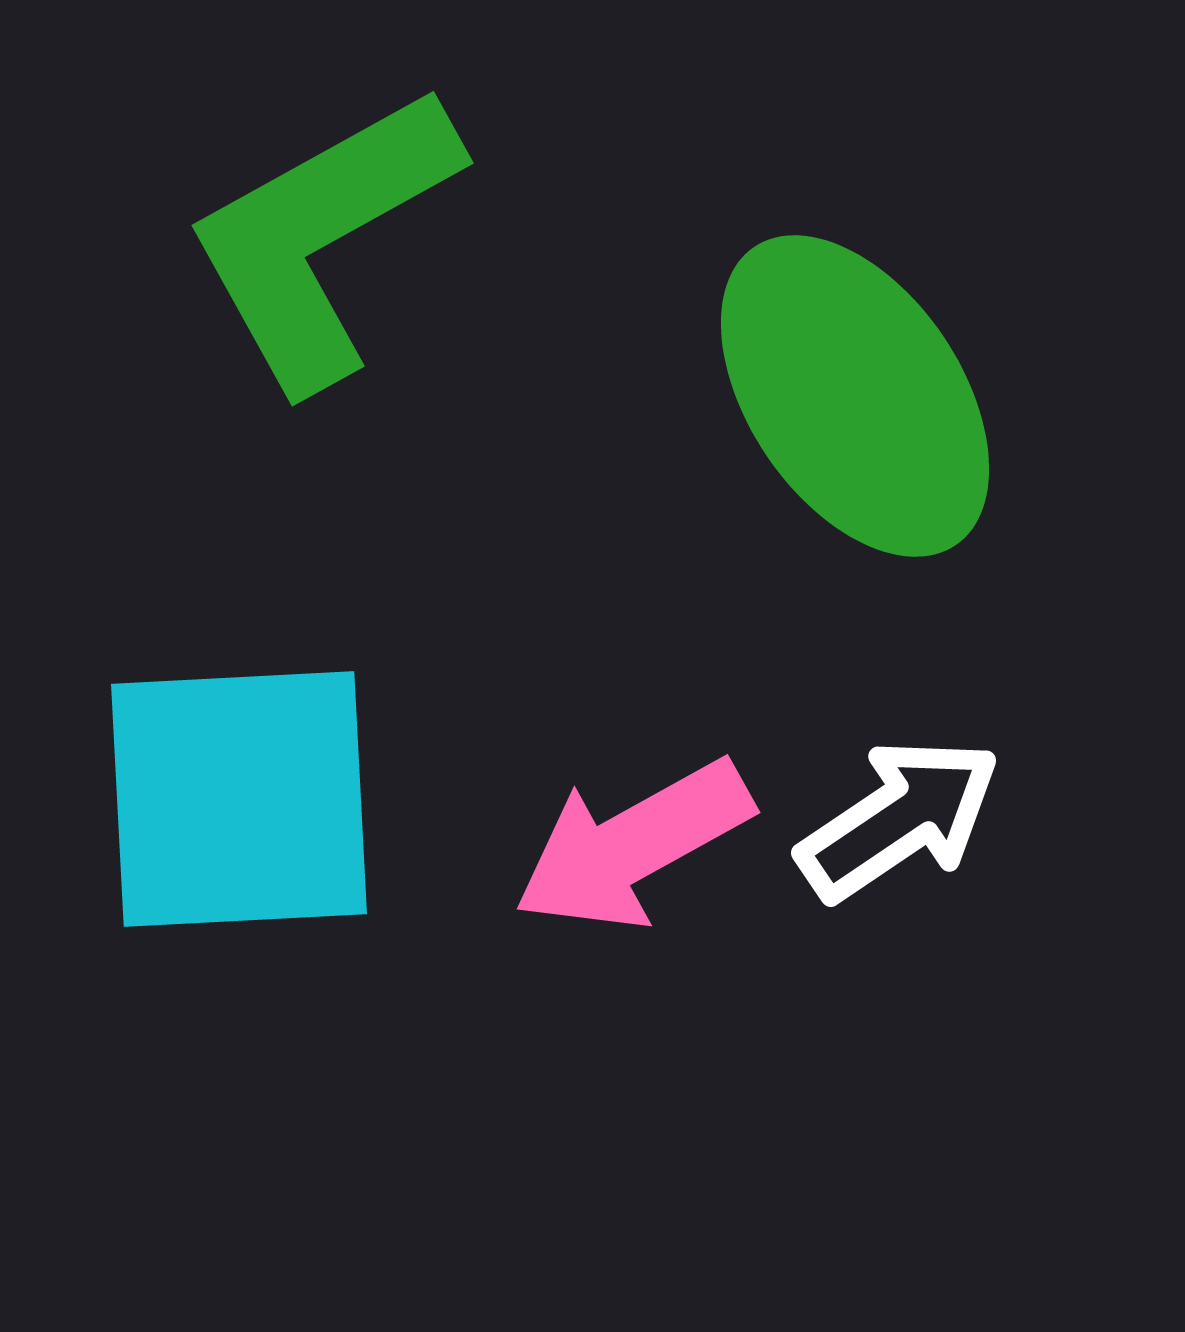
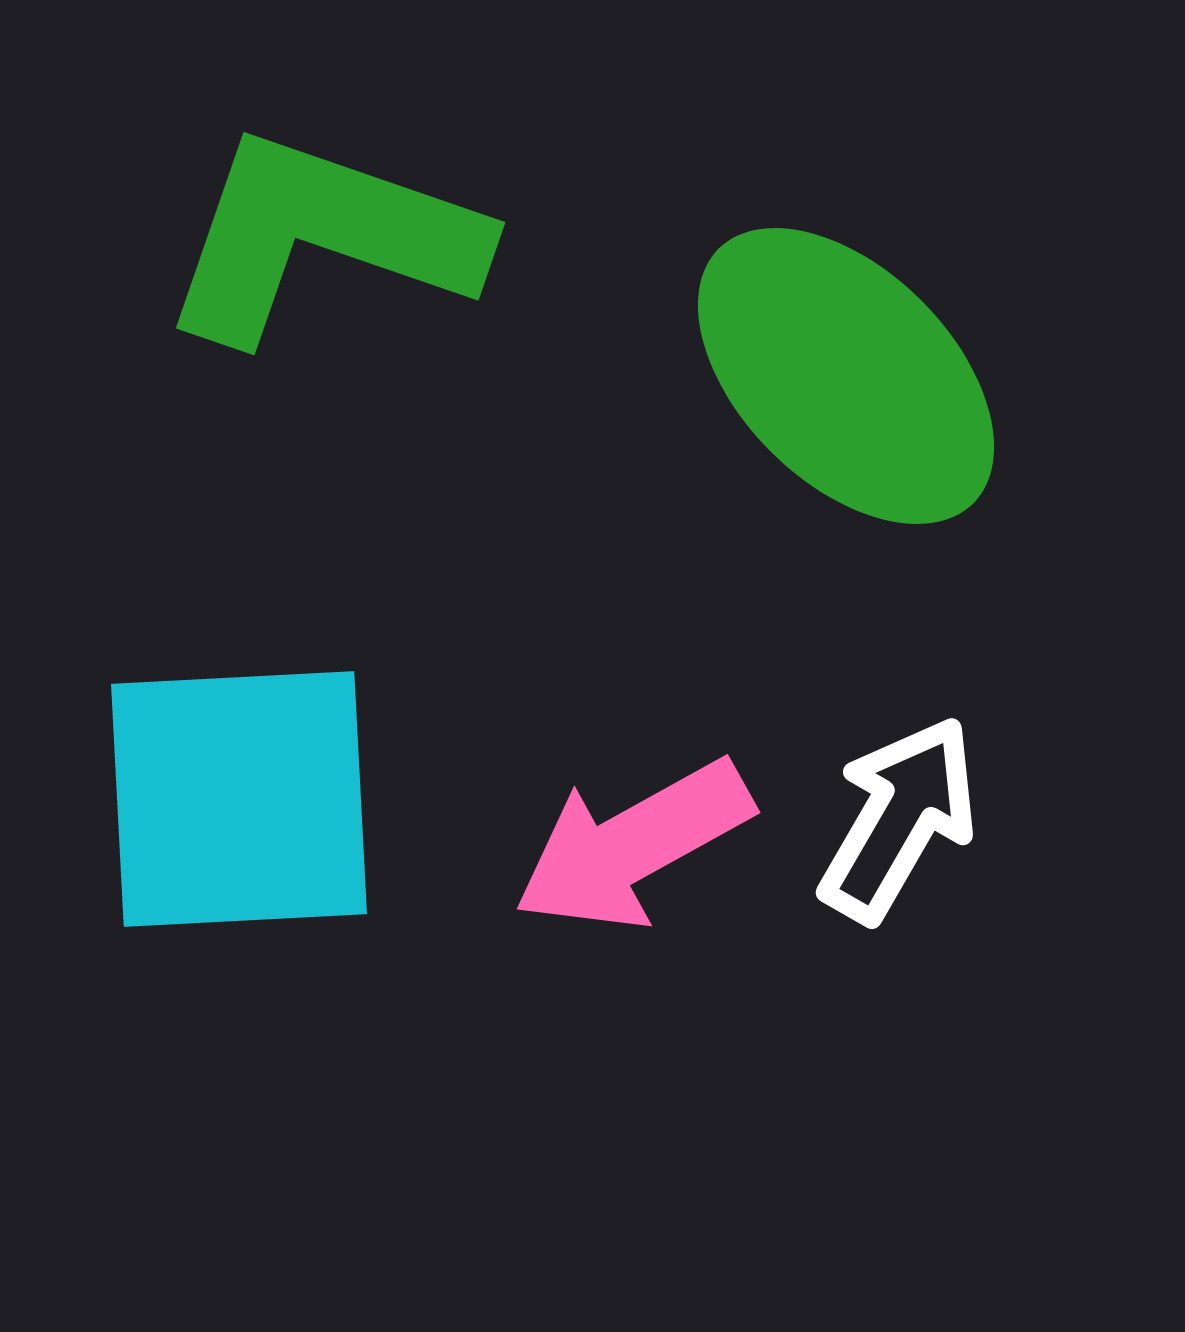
green L-shape: rotated 48 degrees clockwise
green ellipse: moved 9 px left, 20 px up; rotated 11 degrees counterclockwise
white arrow: rotated 26 degrees counterclockwise
